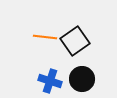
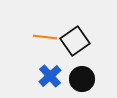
blue cross: moved 5 px up; rotated 30 degrees clockwise
